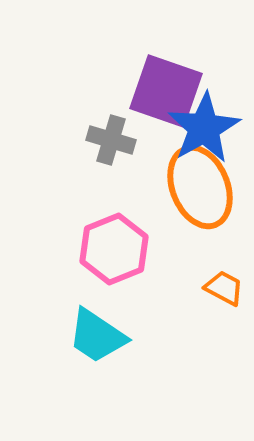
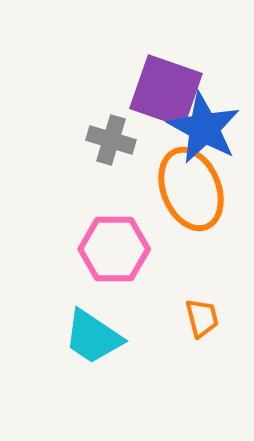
blue star: rotated 14 degrees counterclockwise
orange ellipse: moved 9 px left, 2 px down
pink hexagon: rotated 22 degrees clockwise
orange trapezoid: moved 22 px left, 30 px down; rotated 48 degrees clockwise
cyan trapezoid: moved 4 px left, 1 px down
